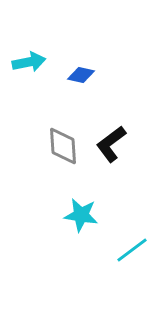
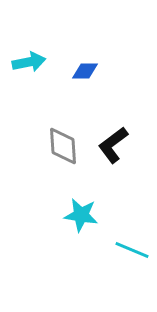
blue diamond: moved 4 px right, 4 px up; rotated 12 degrees counterclockwise
black L-shape: moved 2 px right, 1 px down
cyan line: rotated 60 degrees clockwise
